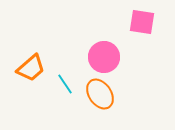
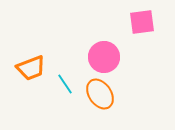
pink square: rotated 16 degrees counterclockwise
orange trapezoid: rotated 20 degrees clockwise
